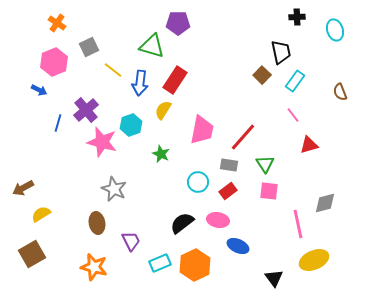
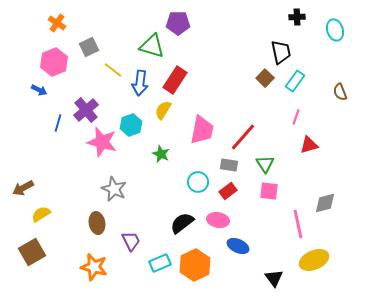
brown square at (262, 75): moved 3 px right, 3 px down
pink line at (293, 115): moved 3 px right, 2 px down; rotated 56 degrees clockwise
brown square at (32, 254): moved 2 px up
